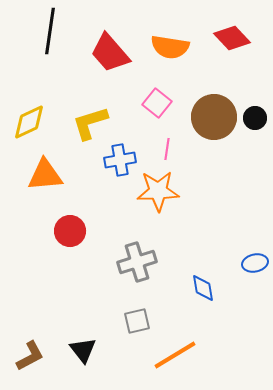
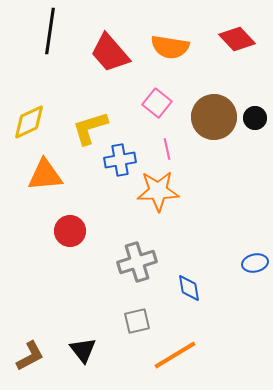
red diamond: moved 5 px right, 1 px down
yellow L-shape: moved 5 px down
pink line: rotated 20 degrees counterclockwise
blue diamond: moved 14 px left
